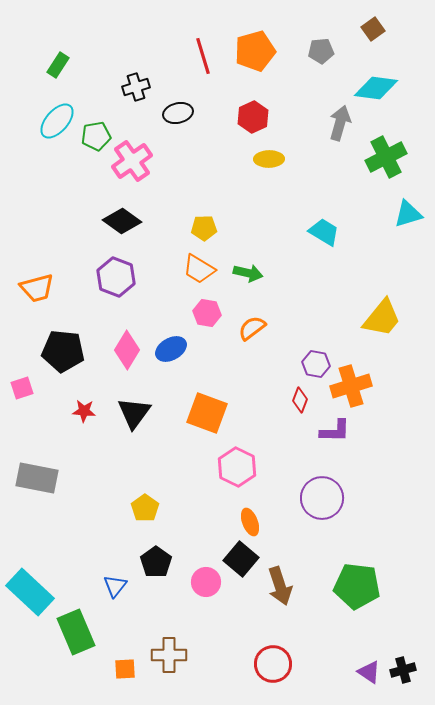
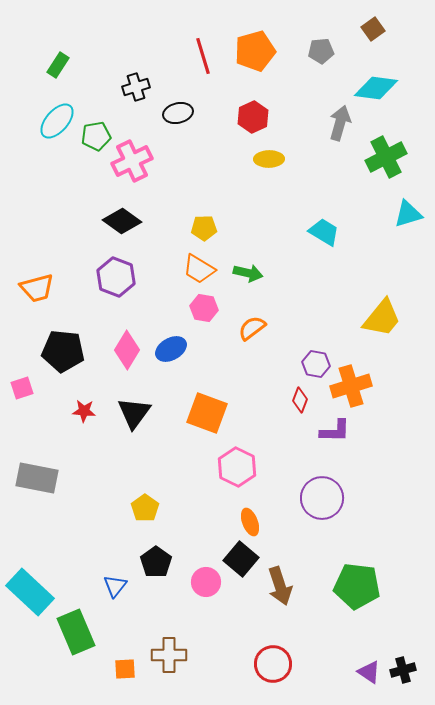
pink cross at (132, 161): rotated 9 degrees clockwise
pink hexagon at (207, 313): moved 3 px left, 5 px up
